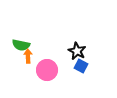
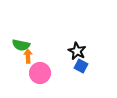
pink circle: moved 7 px left, 3 px down
